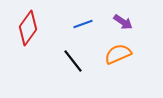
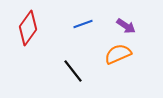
purple arrow: moved 3 px right, 4 px down
black line: moved 10 px down
